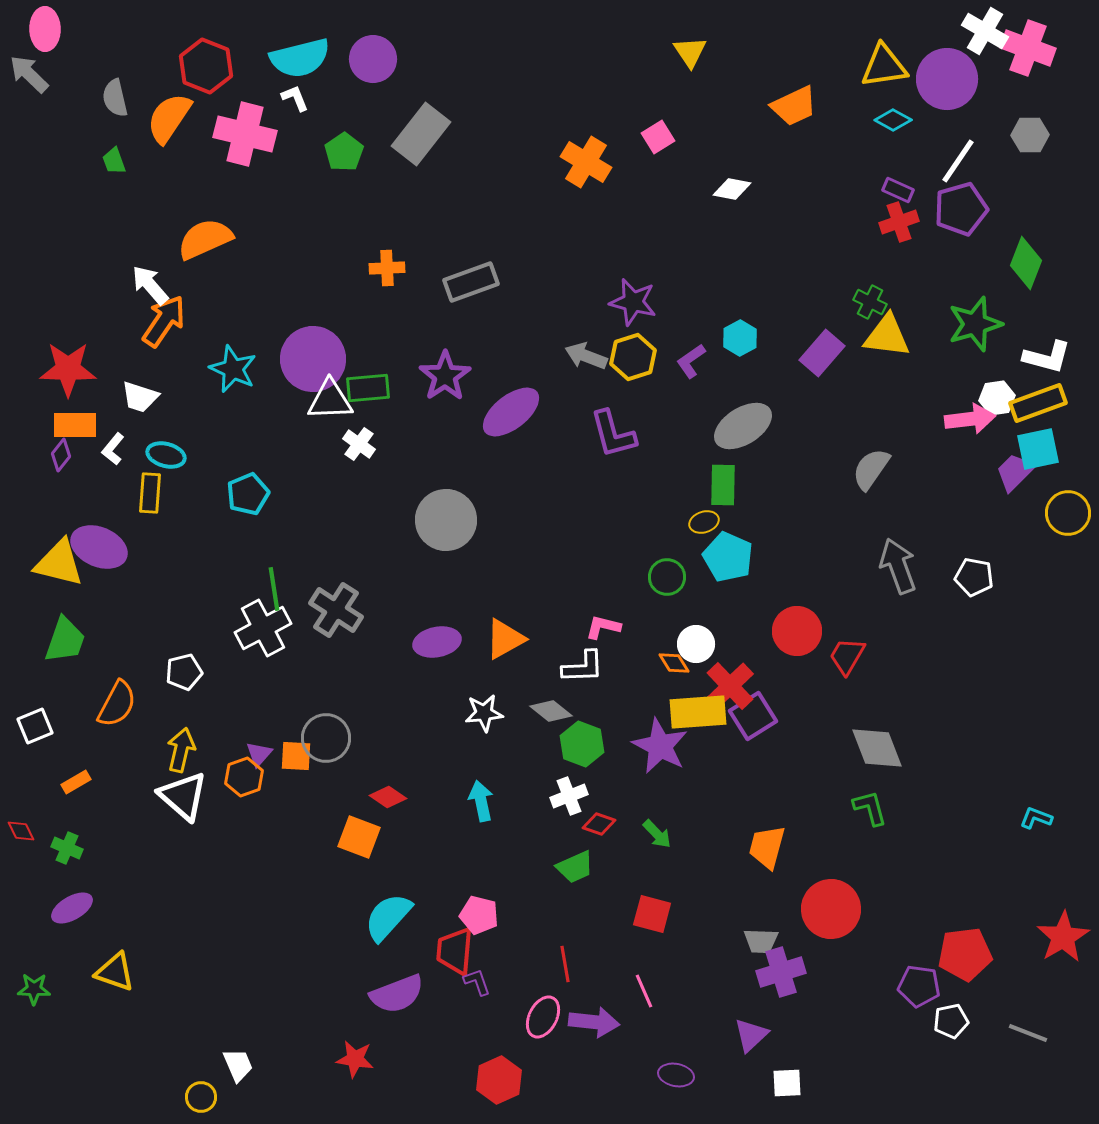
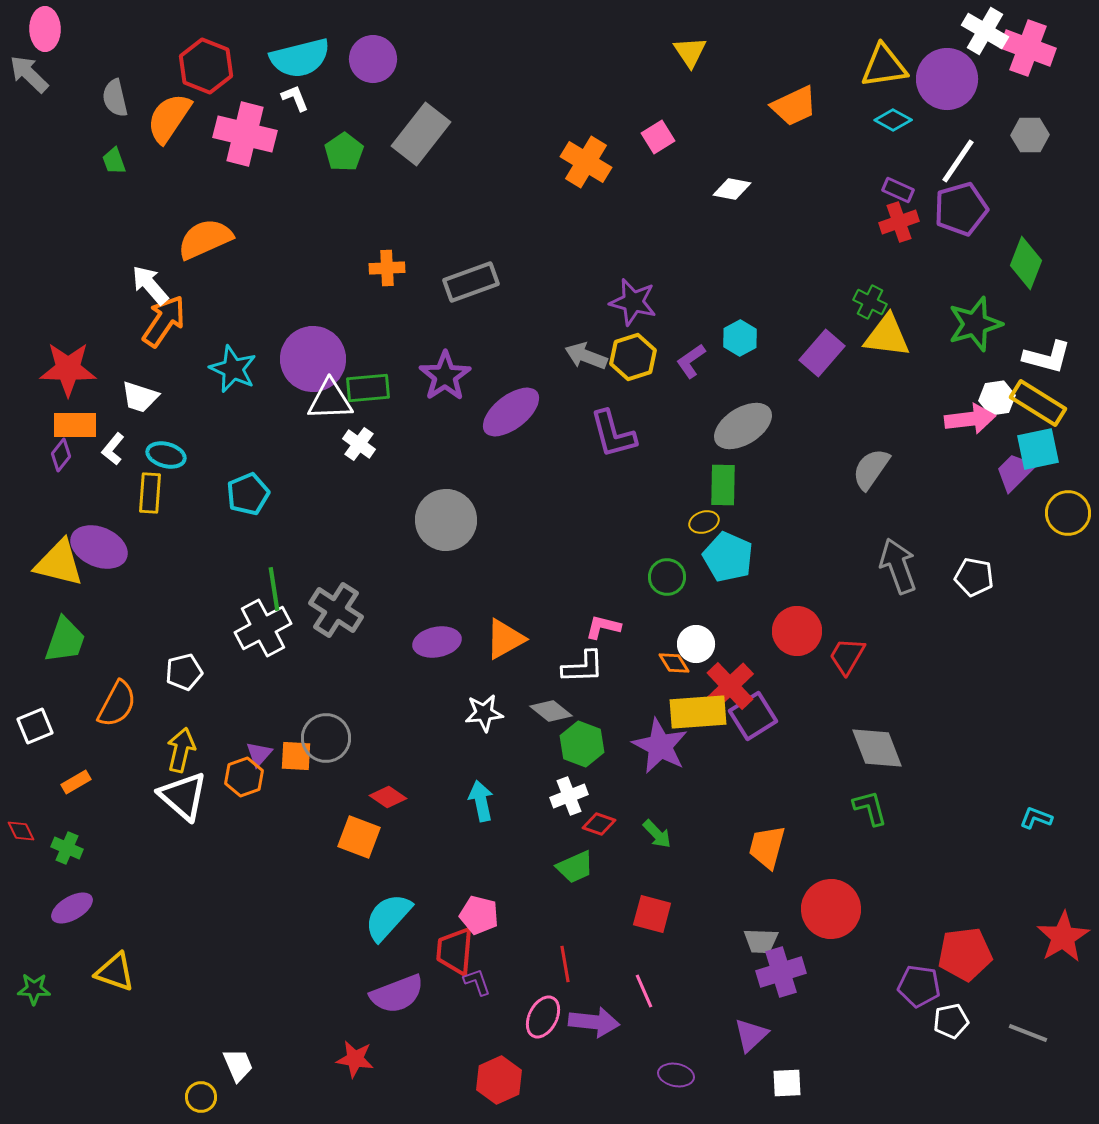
yellow rectangle at (1038, 403): rotated 52 degrees clockwise
